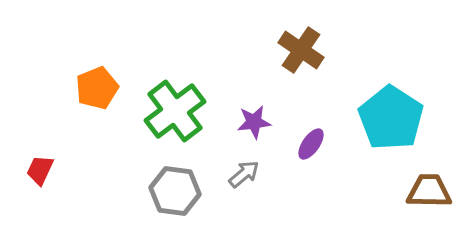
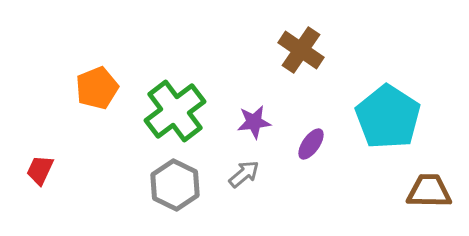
cyan pentagon: moved 3 px left, 1 px up
gray hexagon: moved 6 px up; rotated 18 degrees clockwise
